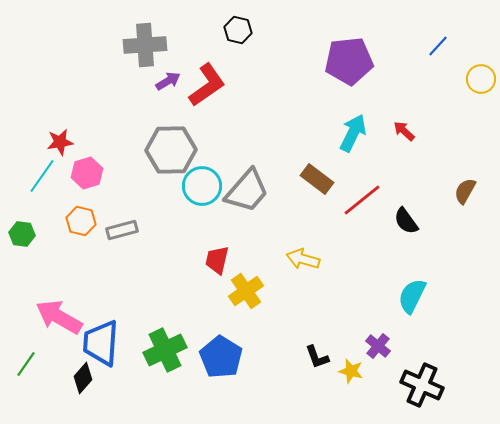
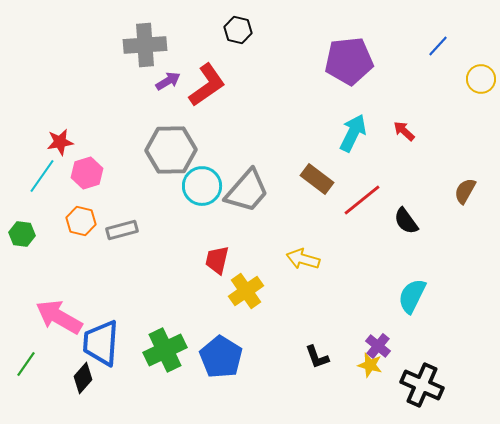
yellow star: moved 19 px right, 6 px up
